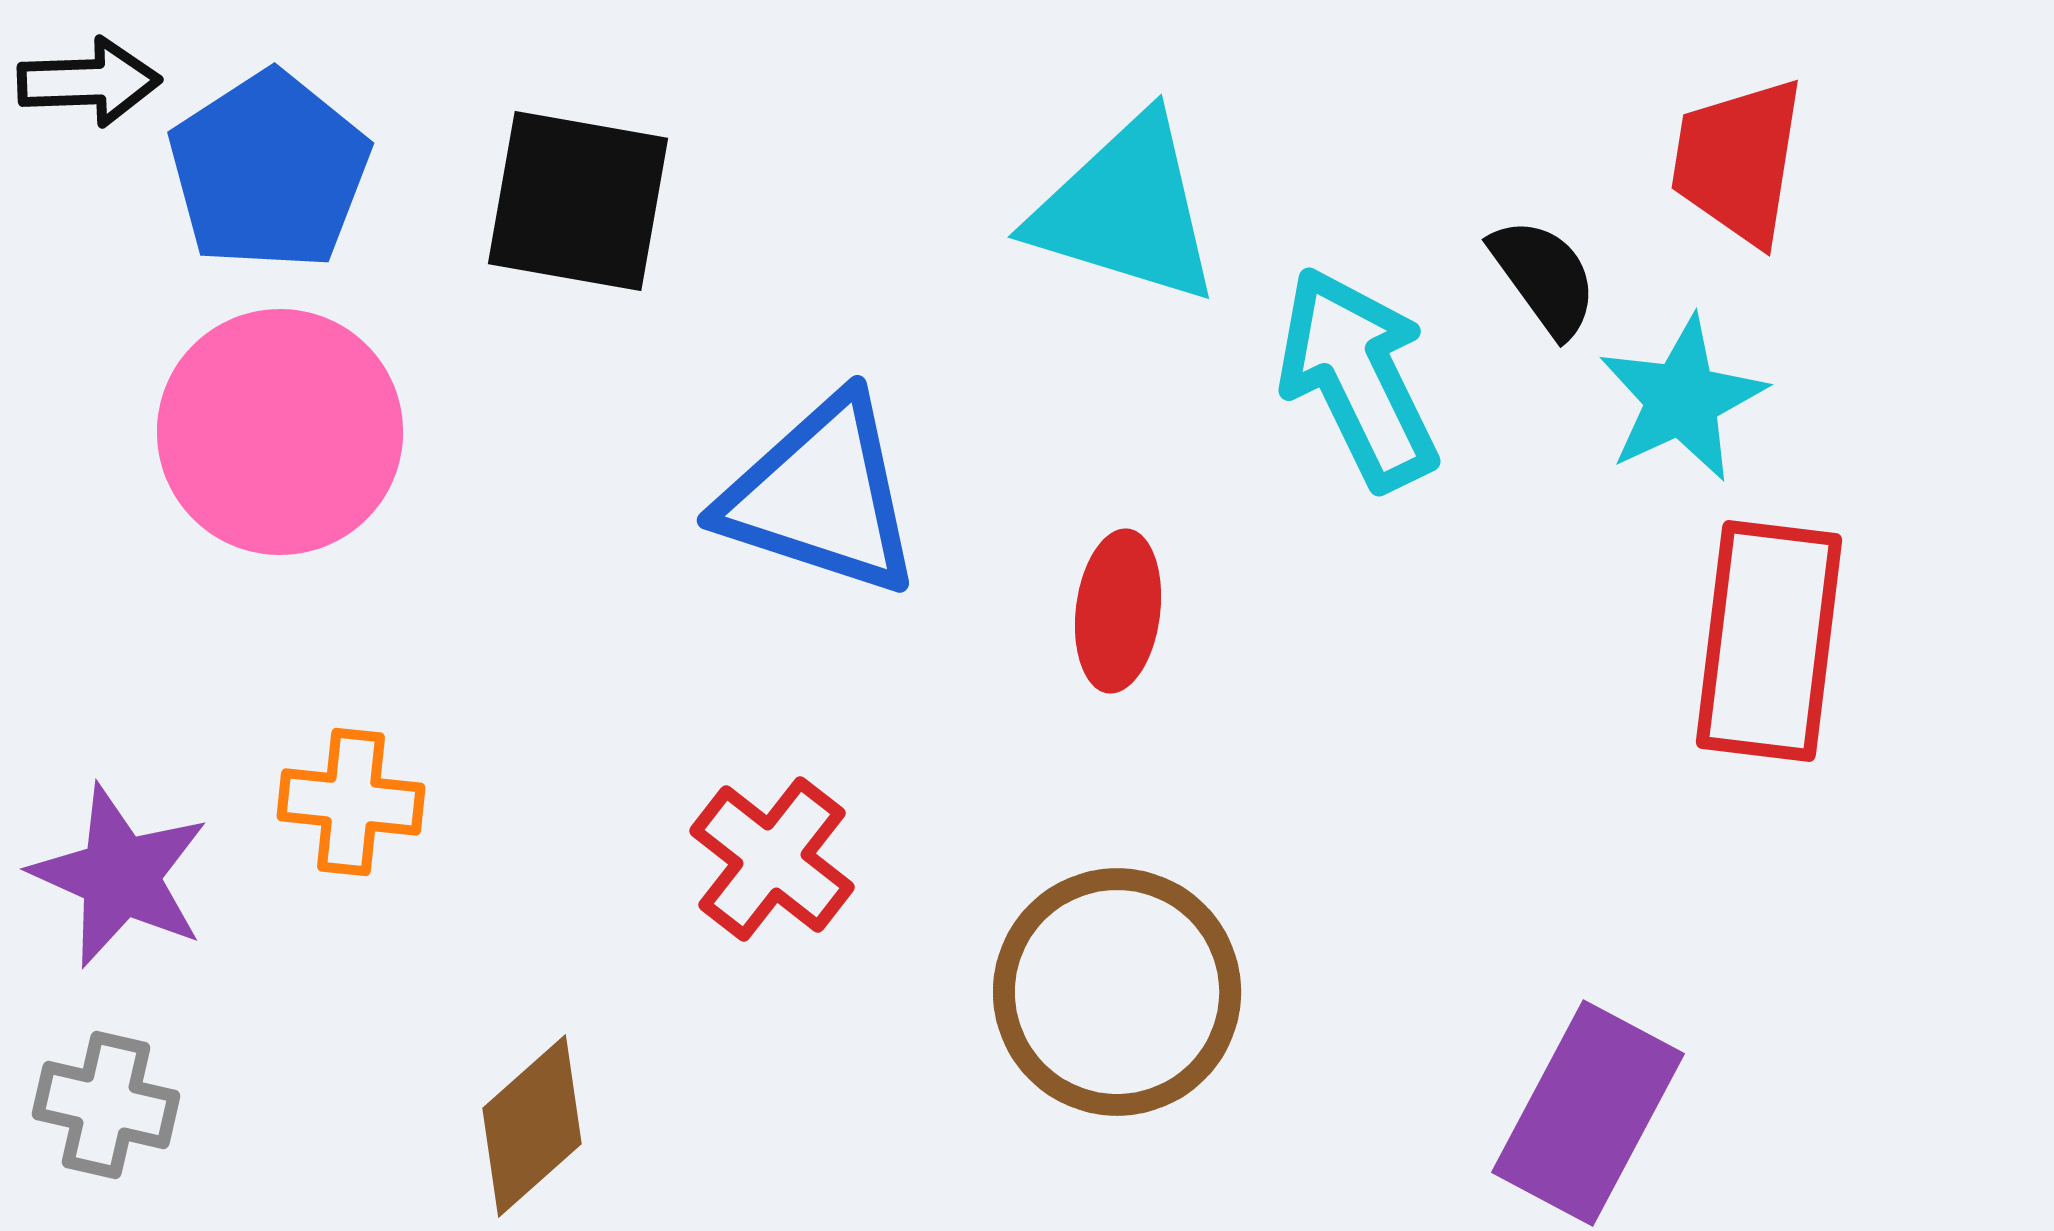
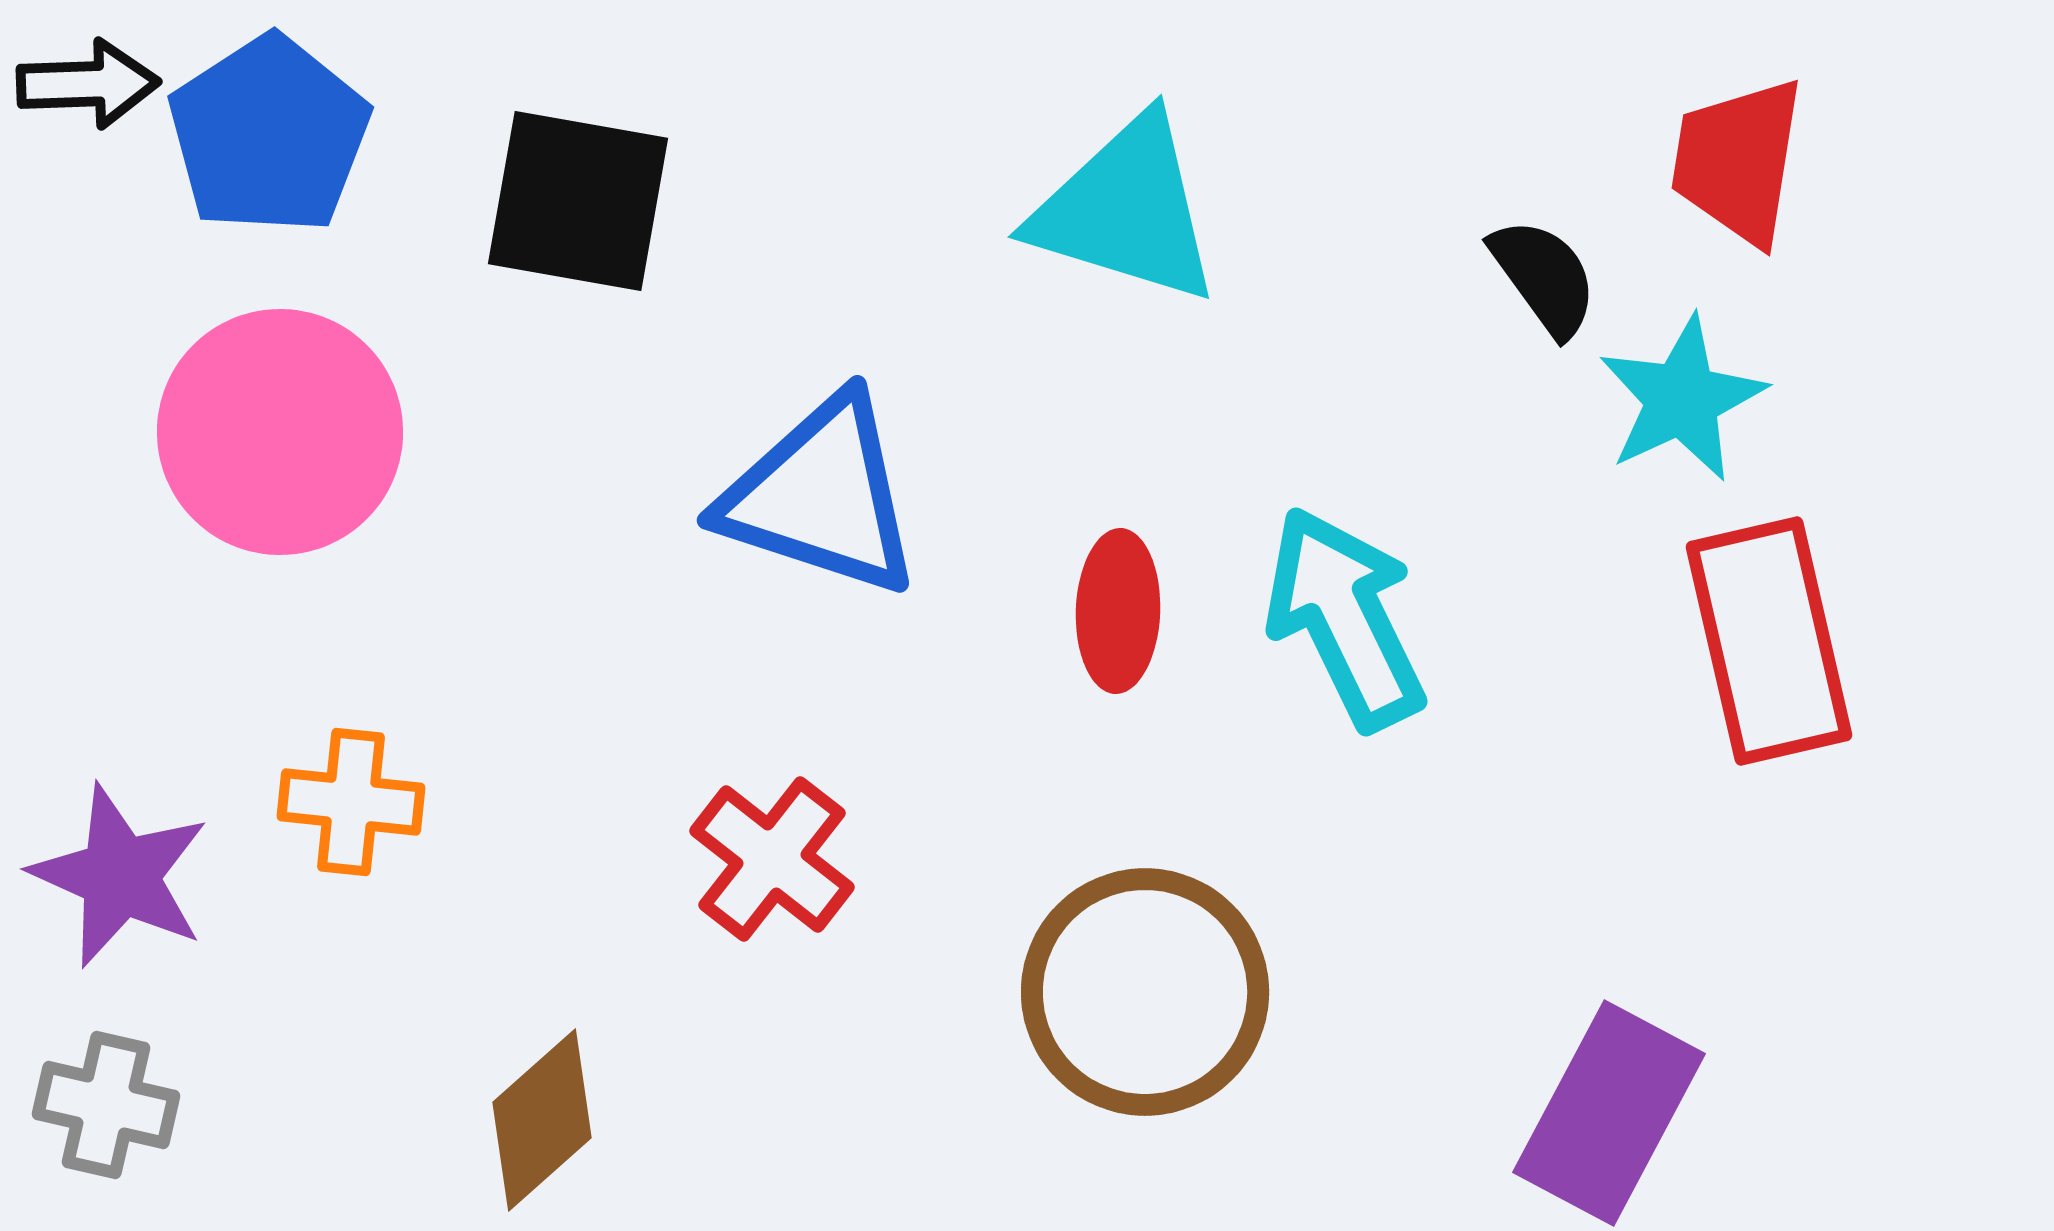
black arrow: moved 1 px left, 2 px down
blue pentagon: moved 36 px up
cyan arrow: moved 13 px left, 240 px down
red ellipse: rotated 5 degrees counterclockwise
red rectangle: rotated 20 degrees counterclockwise
brown circle: moved 28 px right
purple rectangle: moved 21 px right
brown diamond: moved 10 px right, 6 px up
